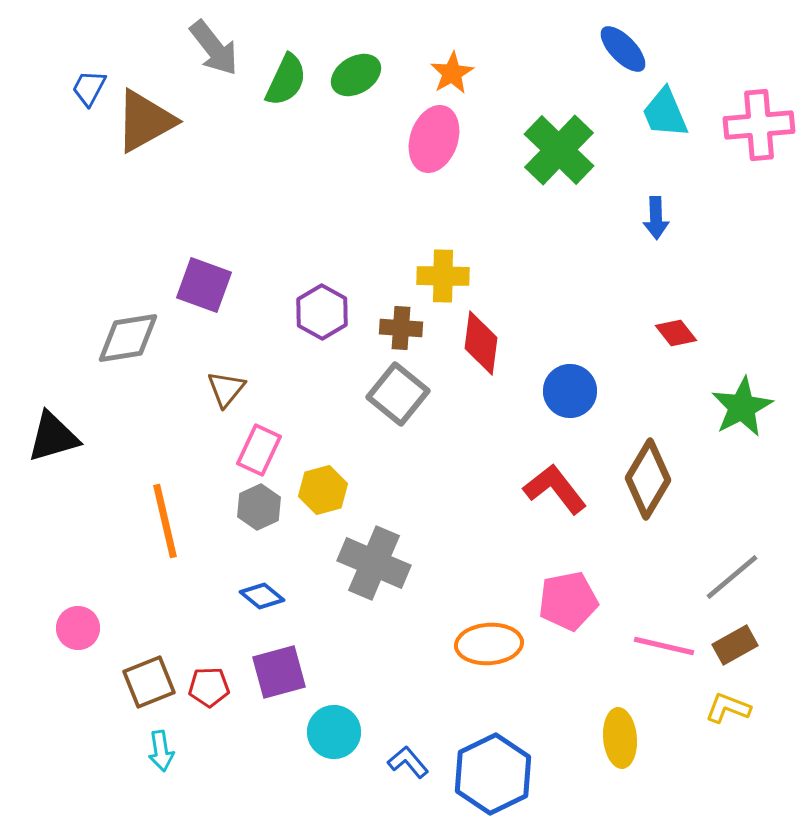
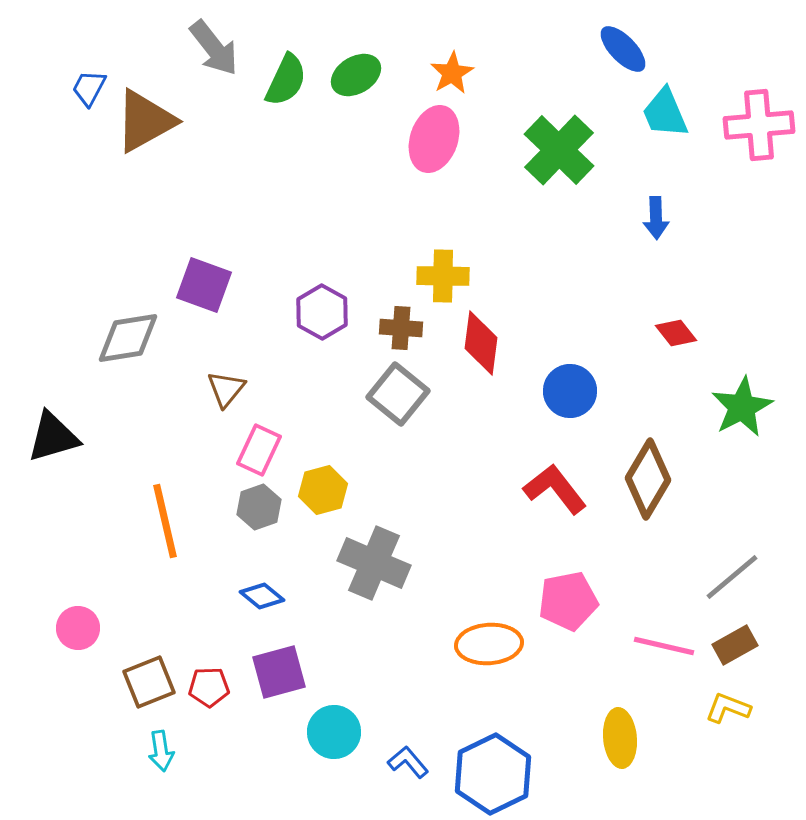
gray hexagon at (259, 507): rotated 6 degrees clockwise
